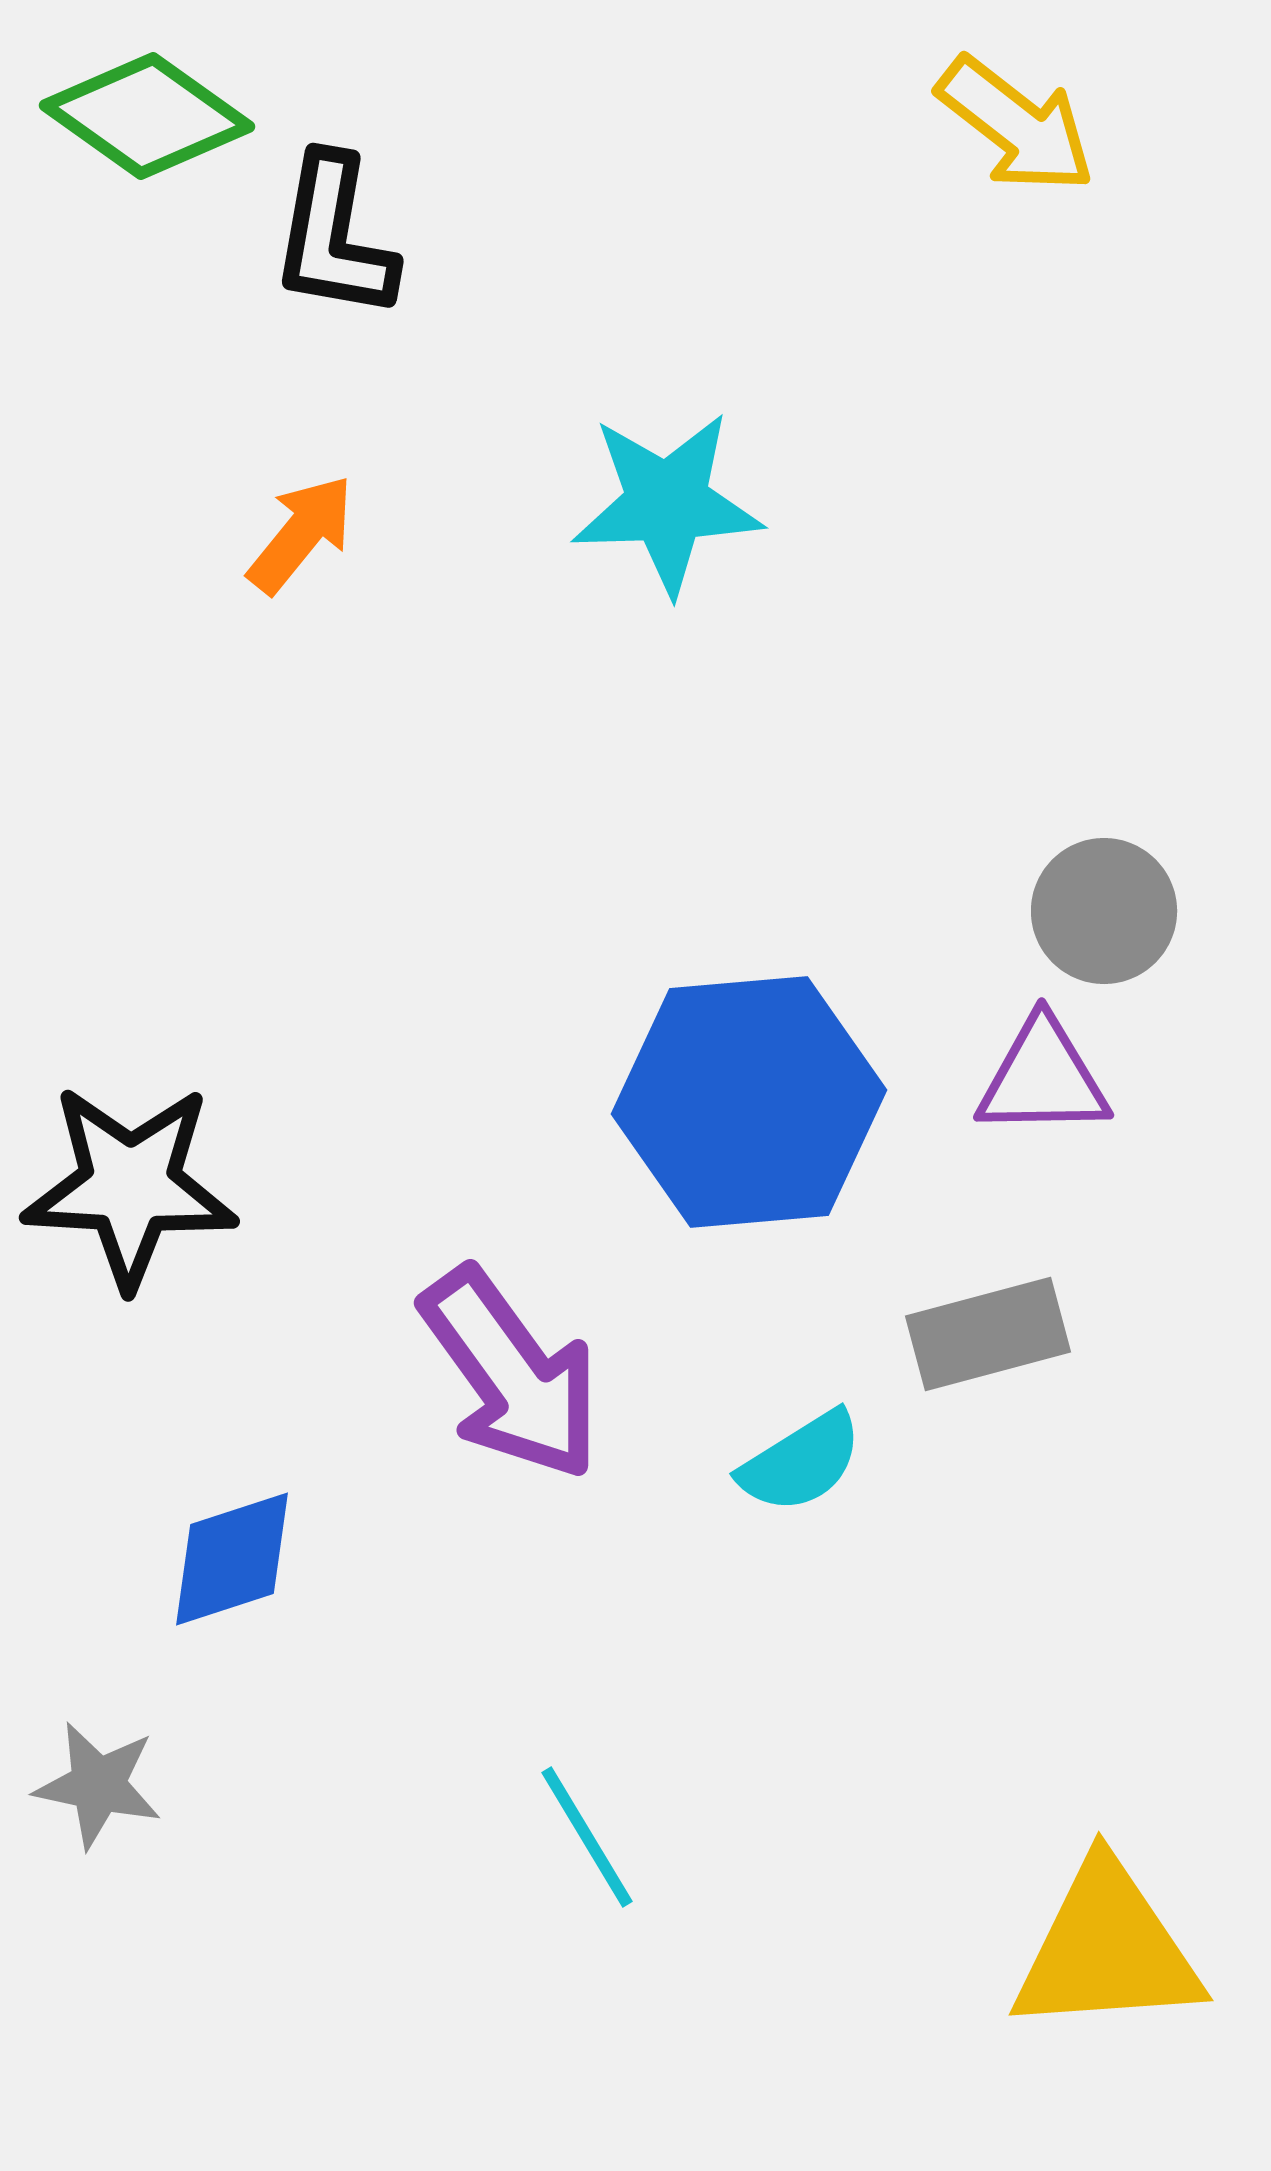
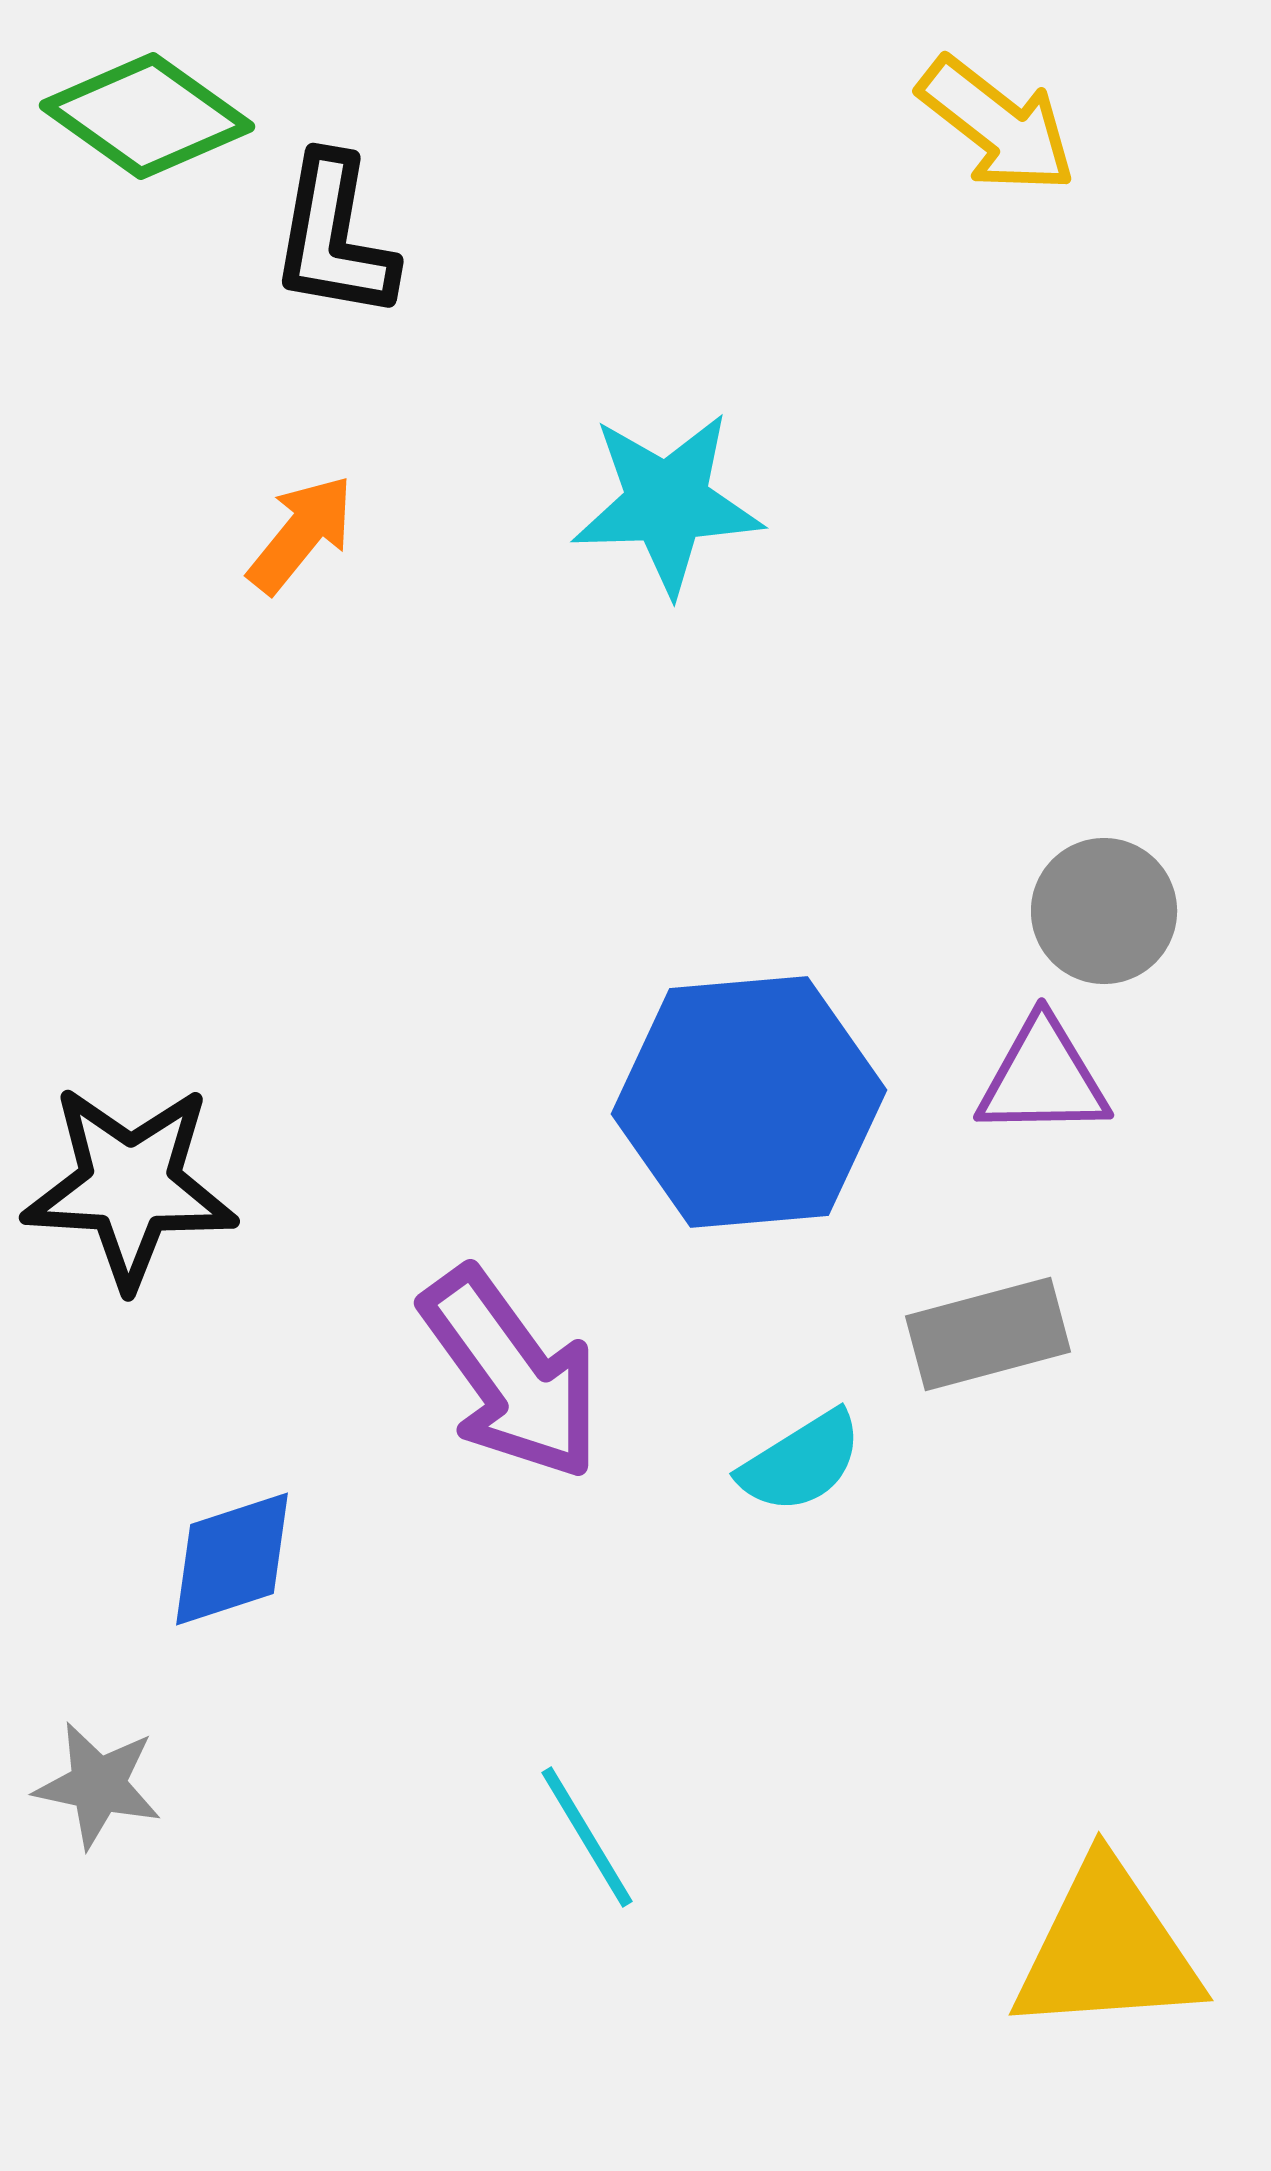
yellow arrow: moved 19 px left
